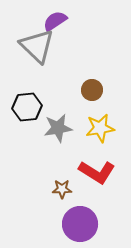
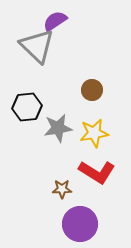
yellow star: moved 6 px left, 5 px down
